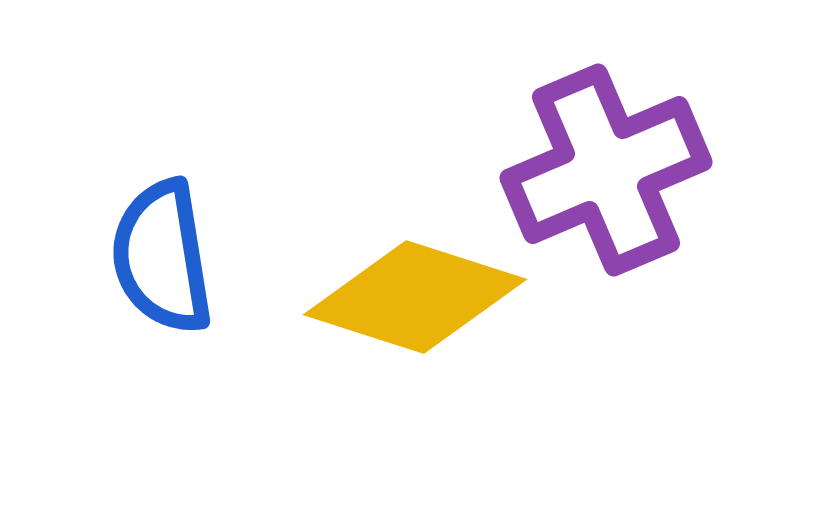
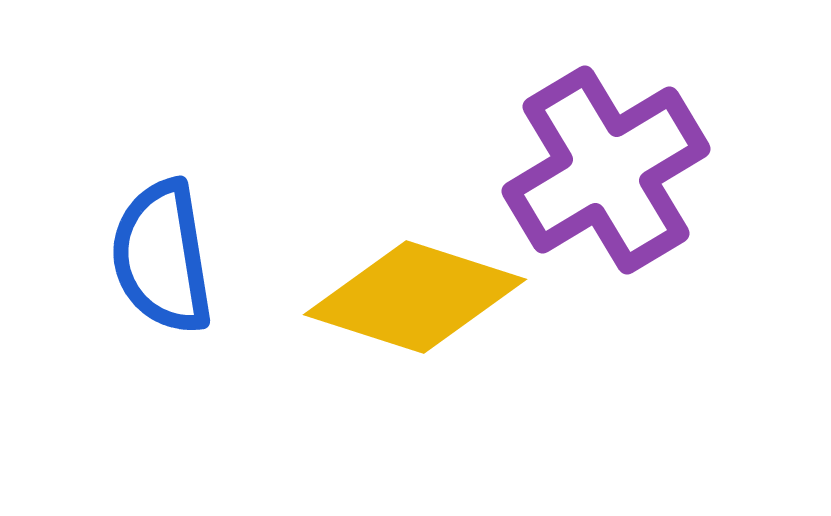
purple cross: rotated 8 degrees counterclockwise
